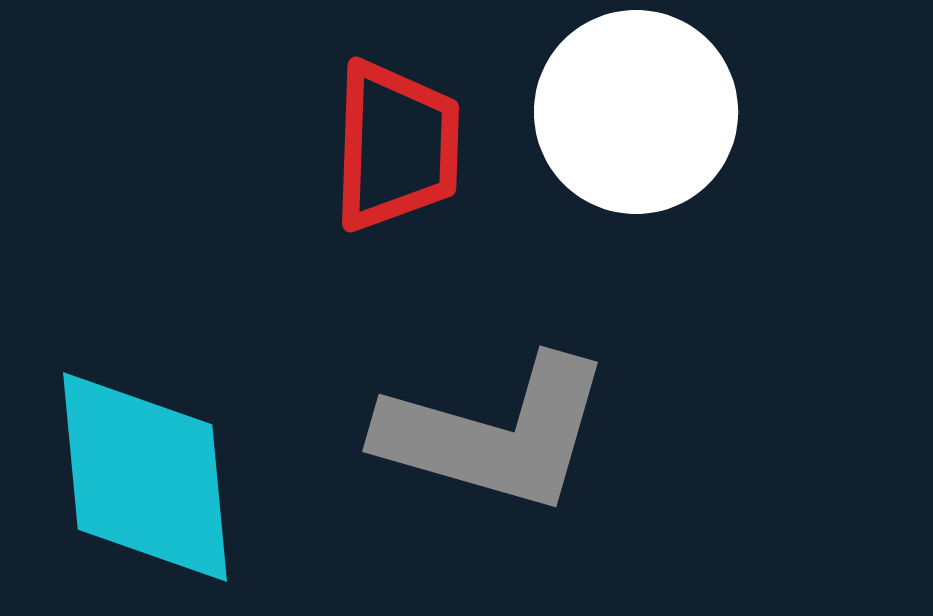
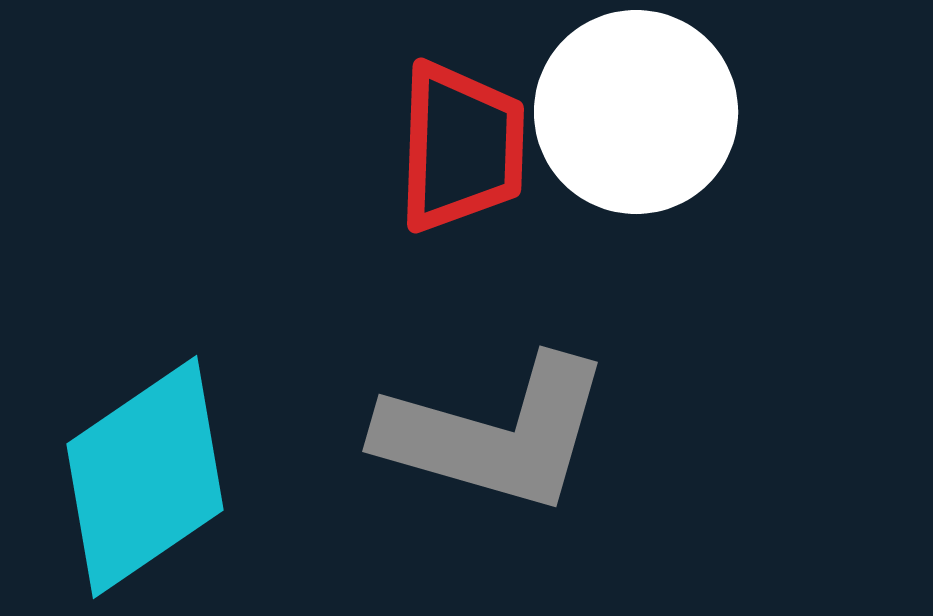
red trapezoid: moved 65 px right, 1 px down
cyan diamond: rotated 61 degrees clockwise
